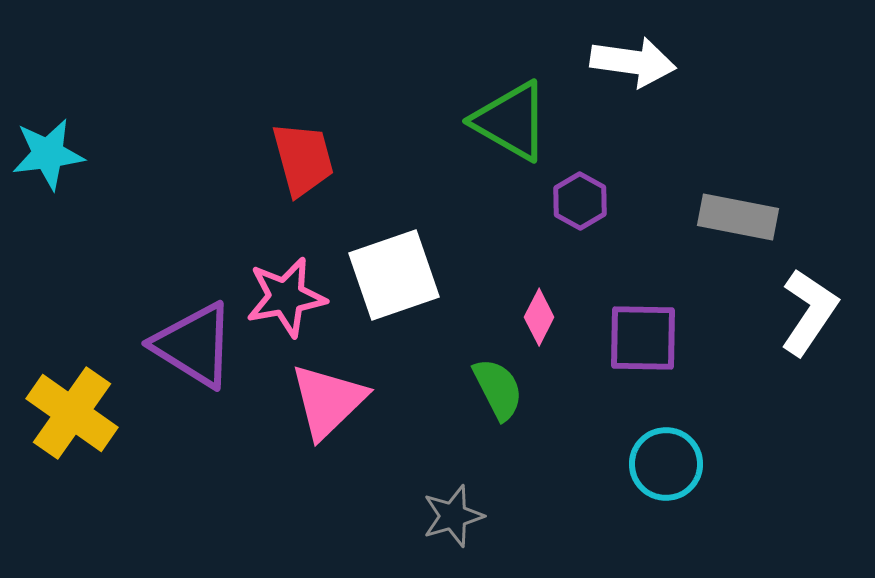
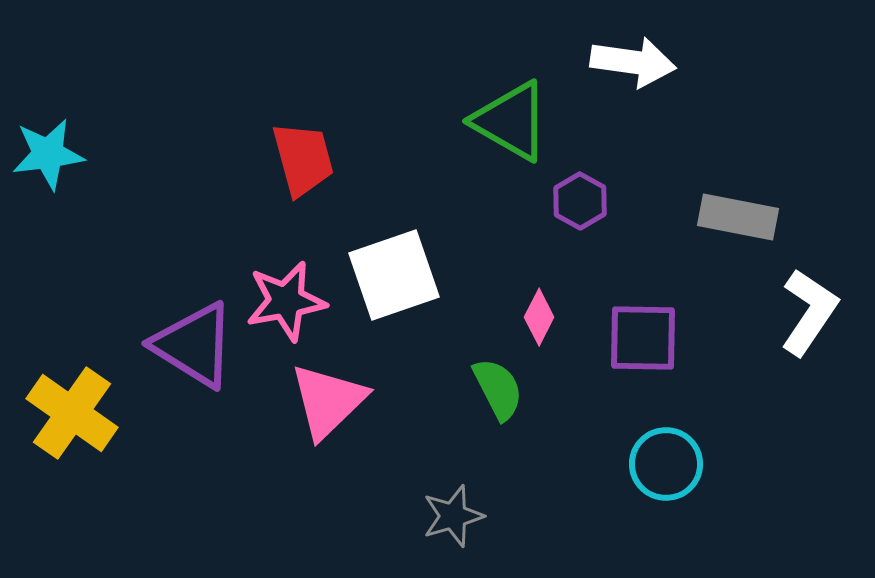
pink star: moved 4 px down
